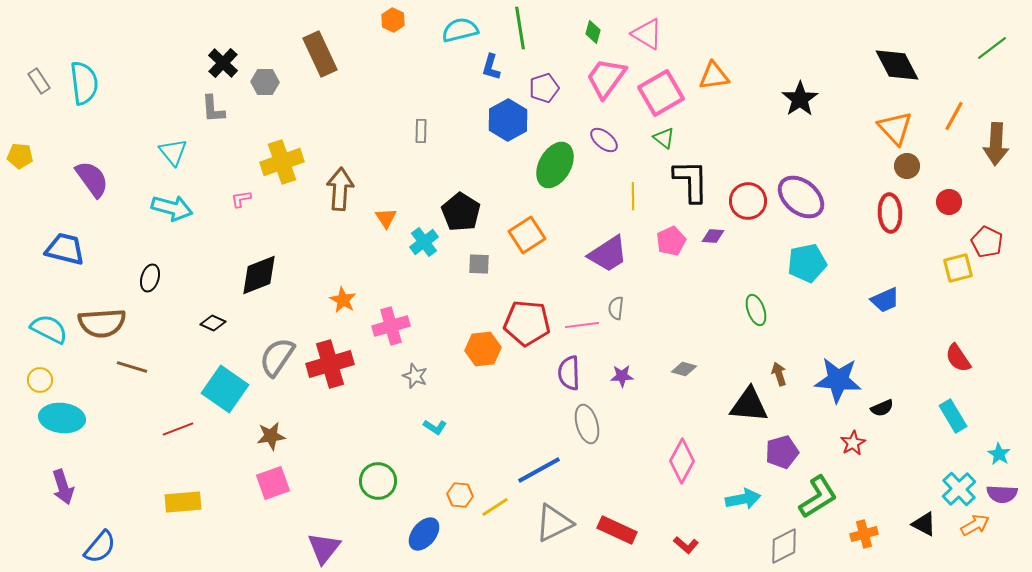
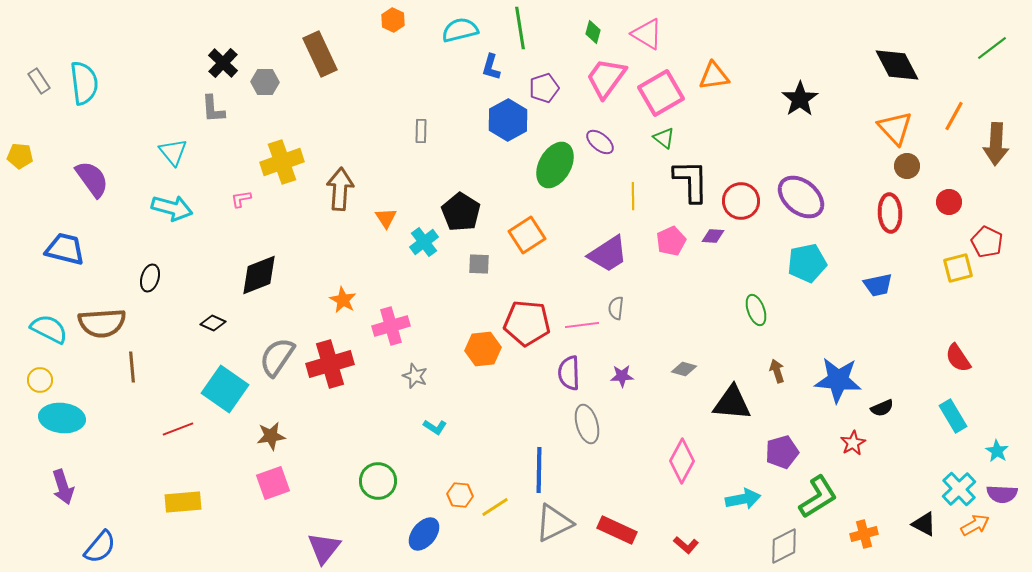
purple ellipse at (604, 140): moved 4 px left, 2 px down
red circle at (748, 201): moved 7 px left
blue trapezoid at (885, 300): moved 7 px left, 15 px up; rotated 12 degrees clockwise
brown line at (132, 367): rotated 68 degrees clockwise
brown arrow at (779, 374): moved 2 px left, 3 px up
black triangle at (749, 405): moved 17 px left, 2 px up
cyan star at (999, 454): moved 2 px left, 3 px up
blue line at (539, 470): rotated 60 degrees counterclockwise
